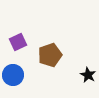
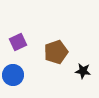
brown pentagon: moved 6 px right, 3 px up
black star: moved 5 px left, 4 px up; rotated 21 degrees counterclockwise
